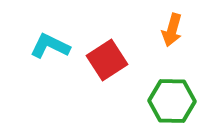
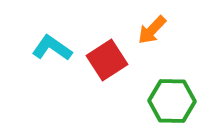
orange arrow: moved 20 px left; rotated 28 degrees clockwise
cyan L-shape: moved 2 px right, 2 px down; rotated 9 degrees clockwise
